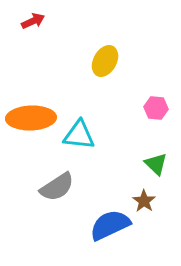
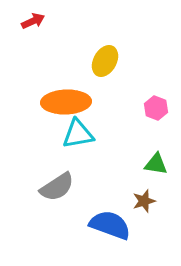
pink hexagon: rotated 15 degrees clockwise
orange ellipse: moved 35 px right, 16 px up
cyan triangle: moved 1 px left, 1 px up; rotated 16 degrees counterclockwise
green triangle: rotated 35 degrees counterclockwise
brown star: rotated 20 degrees clockwise
blue semicircle: rotated 45 degrees clockwise
